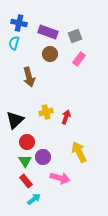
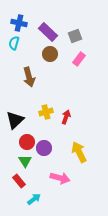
purple rectangle: rotated 24 degrees clockwise
purple circle: moved 1 px right, 9 px up
red rectangle: moved 7 px left
